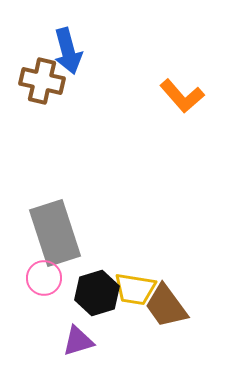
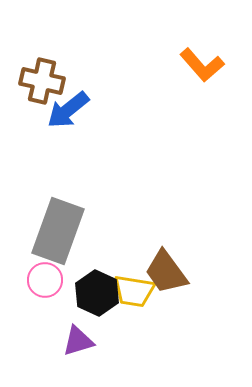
blue arrow: moved 59 px down; rotated 66 degrees clockwise
orange L-shape: moved 20 px right, 31 px up
gray rectangle: moved 3 px right, 2 px up; rotated 38 degrees clockwise
pink circle: moved 1 px right, 2 px down
yellow trapezoid: moved 1 px left, 2 px down
black hexagon: rotated 18 degrees counterclockwise
brown trapezoid: moved 34 px up
